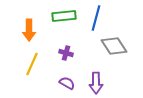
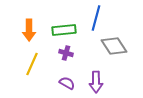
green rectangle: moved 14 px down
purple arrow: moved 1 px up
